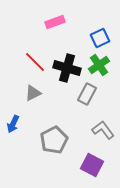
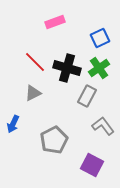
green cross: moved 3 px down
gray rectangle: moved 2 px down
gray L-shape: moved 4 px up
